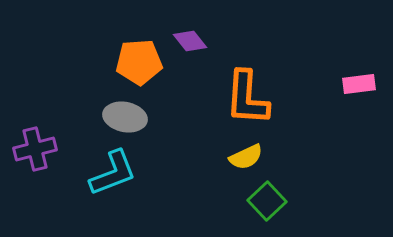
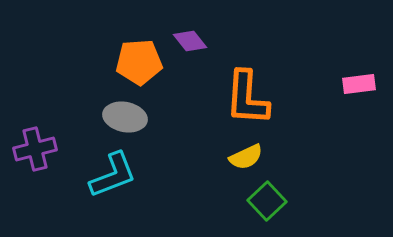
cyan L-shape: moved 2 px down
